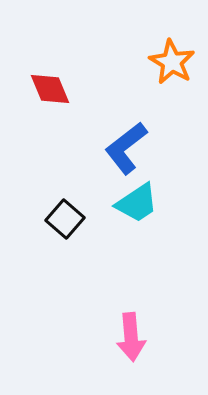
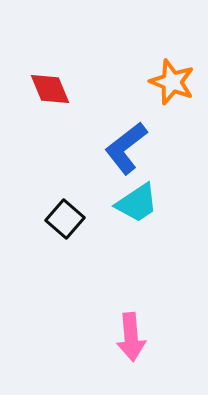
orange star: moved 20 px down; rotated 9 degrees counterclockwise
